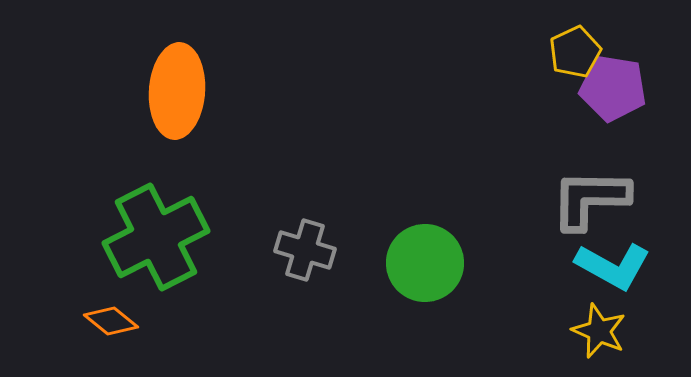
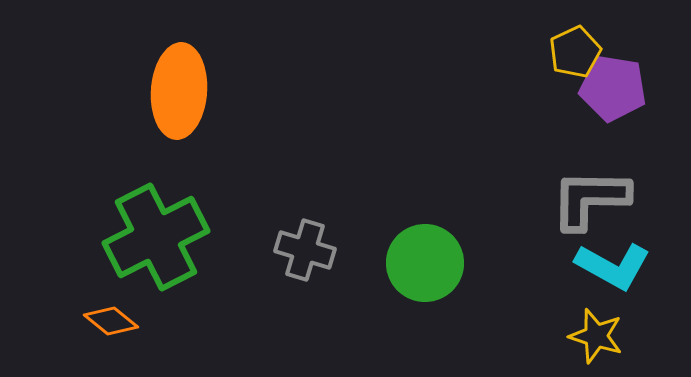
orange ellipse: moved 2 px right
yellow star: moved 3 px left, 5 px down; rotated 6 degrees counterclockwise
